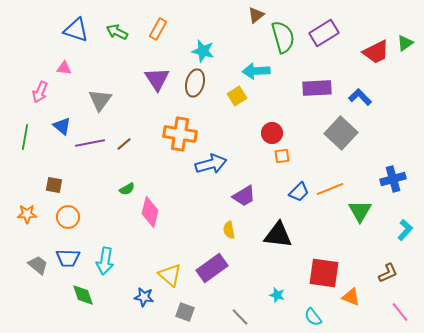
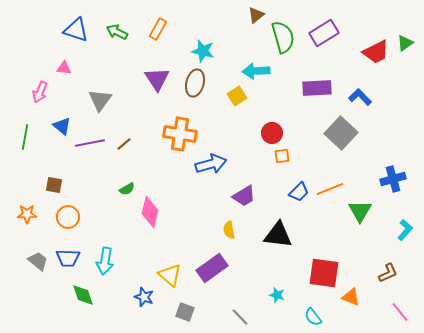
gray trapezoid at (38, 265): moved 4 px up
blue star at (144, 297): rotated 12 degrees clockwise
